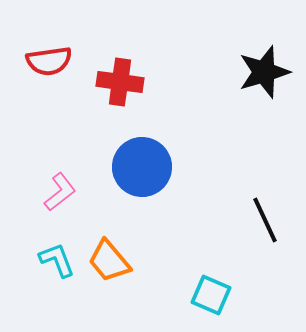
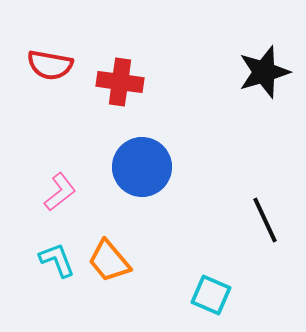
red semicircle: moved 1 px right, 4 px down; rotated 18 degrees clockwise
